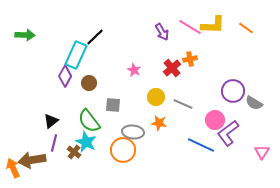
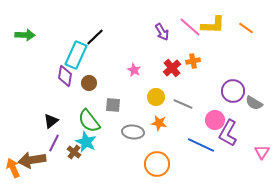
pink line: rotated 10 degrees clockwise
orange cross: moved 3 px right, 2 px down
purple diamond: rotated 20 degrees counterclockwise
purple L-shape: rotated 24 degrees counterclockwise
purple line: rotated 12 degrees clockwise
orange circle: moved 34 px right, 14 px down
